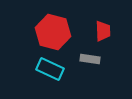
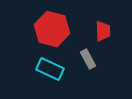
red hexagon: moved 1 px left, 3 px up
gray rectangle: moved 2 px left; rotated 54 degrees clockwise
